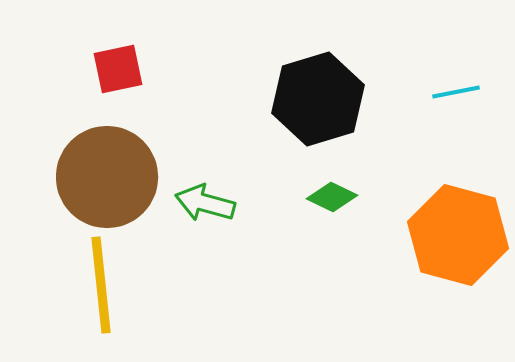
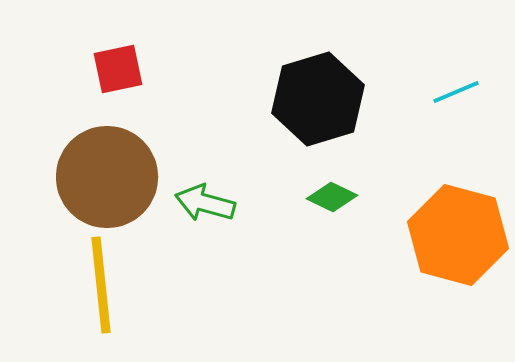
cyan line: rotated 12 degrees counterclockwise
